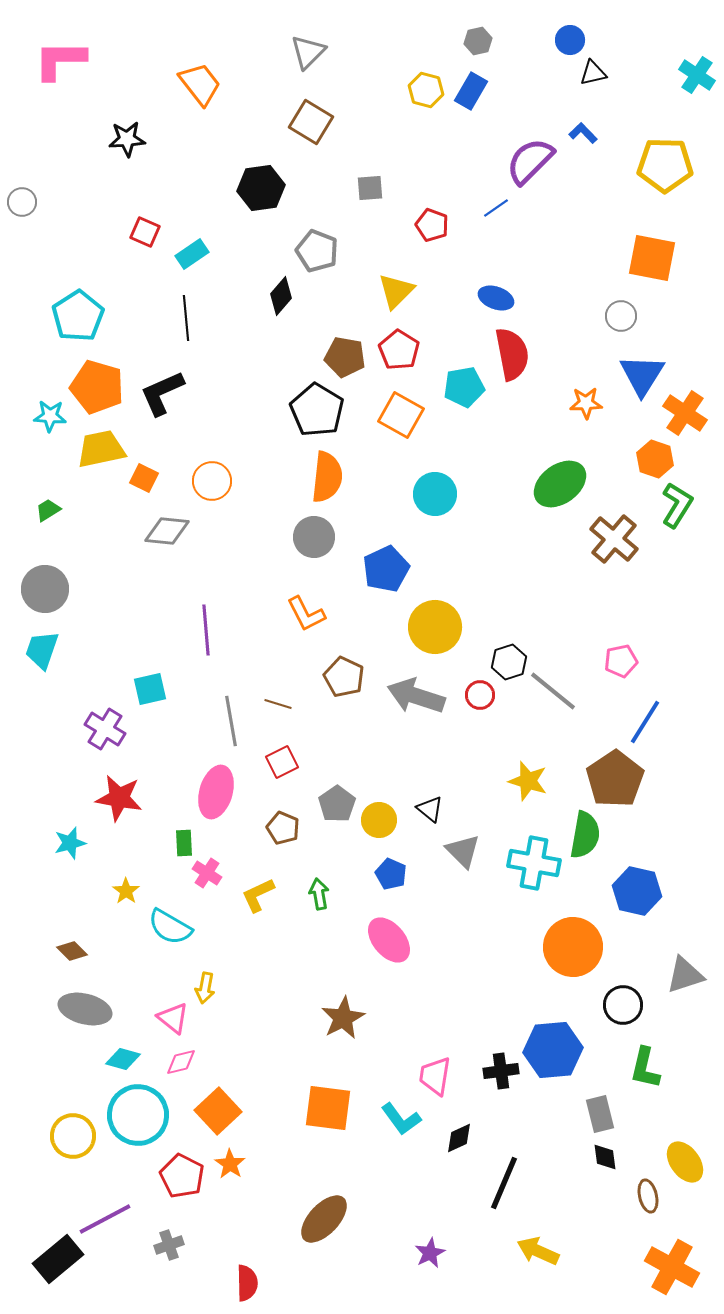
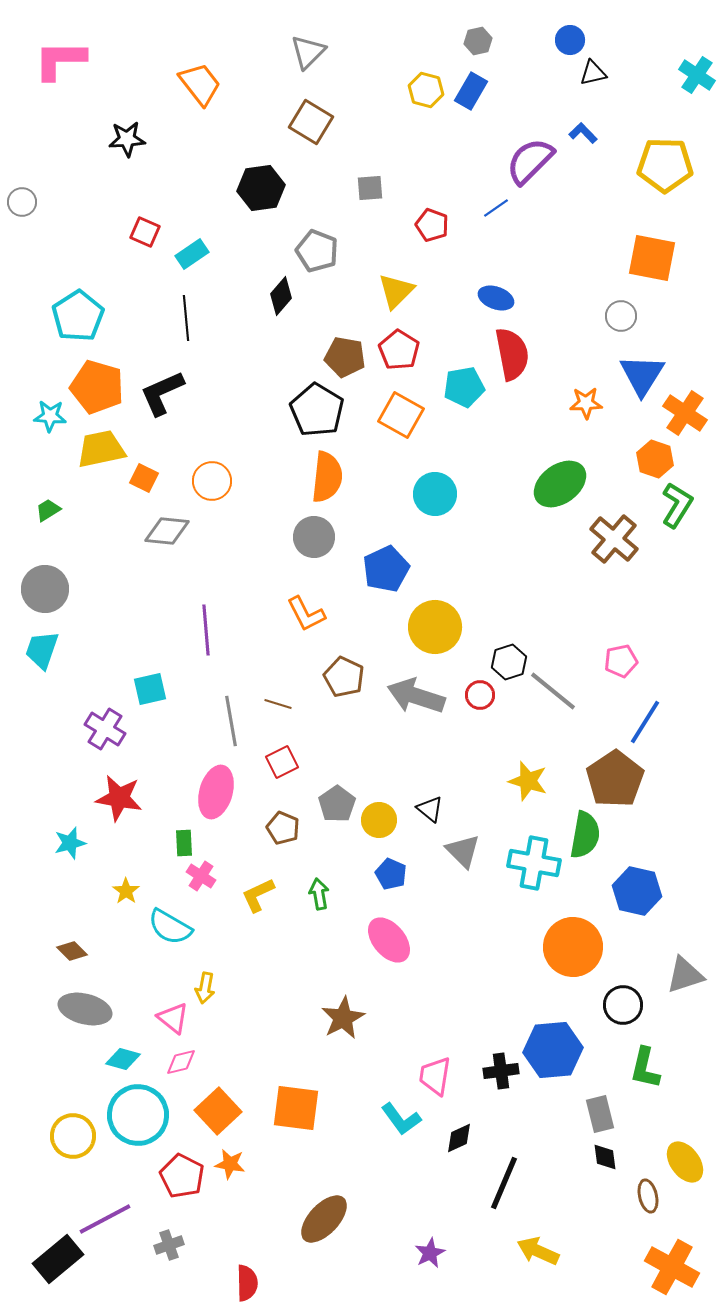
pink cross at (207, 873): moved 6 px left, 3 px down
orange square at (328, 1108): moved 32 px left
orange star at (230, 1164): rotated 24 degrees counterclockwise
